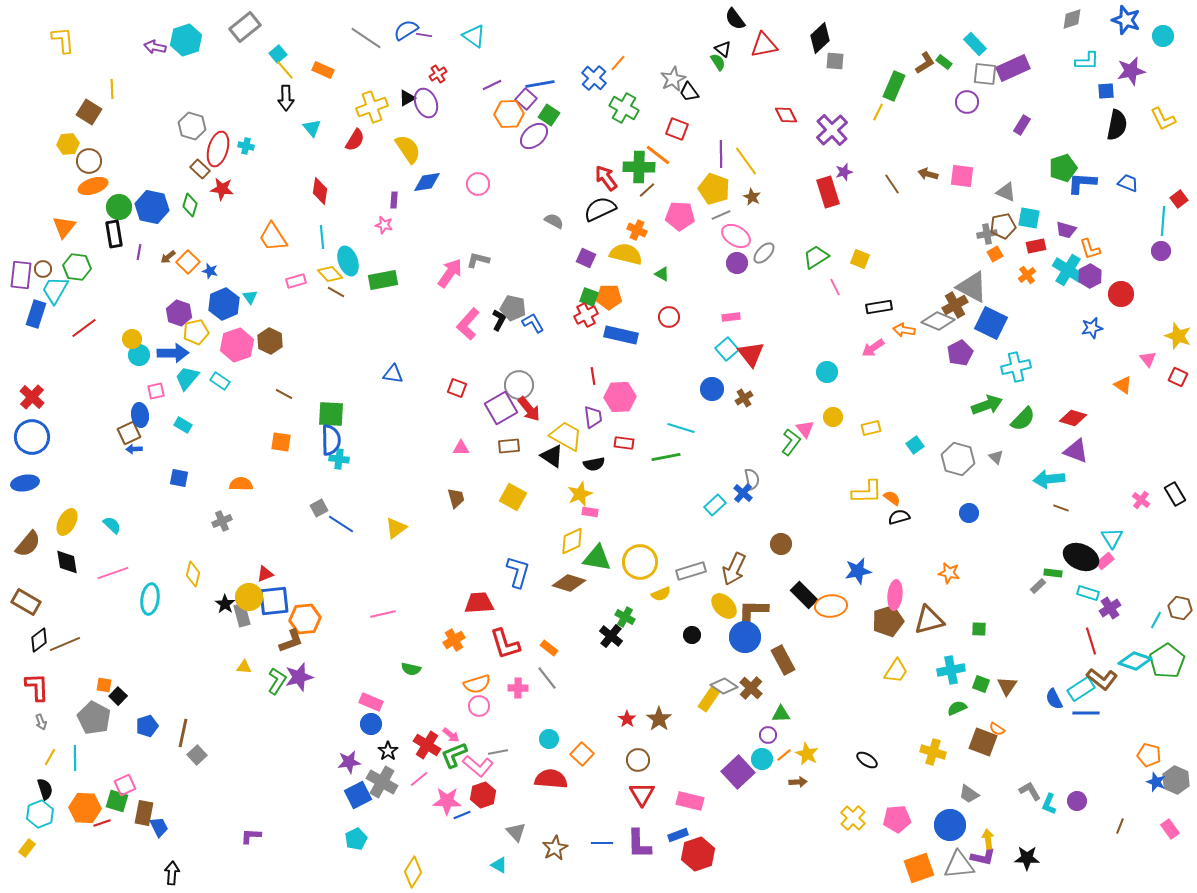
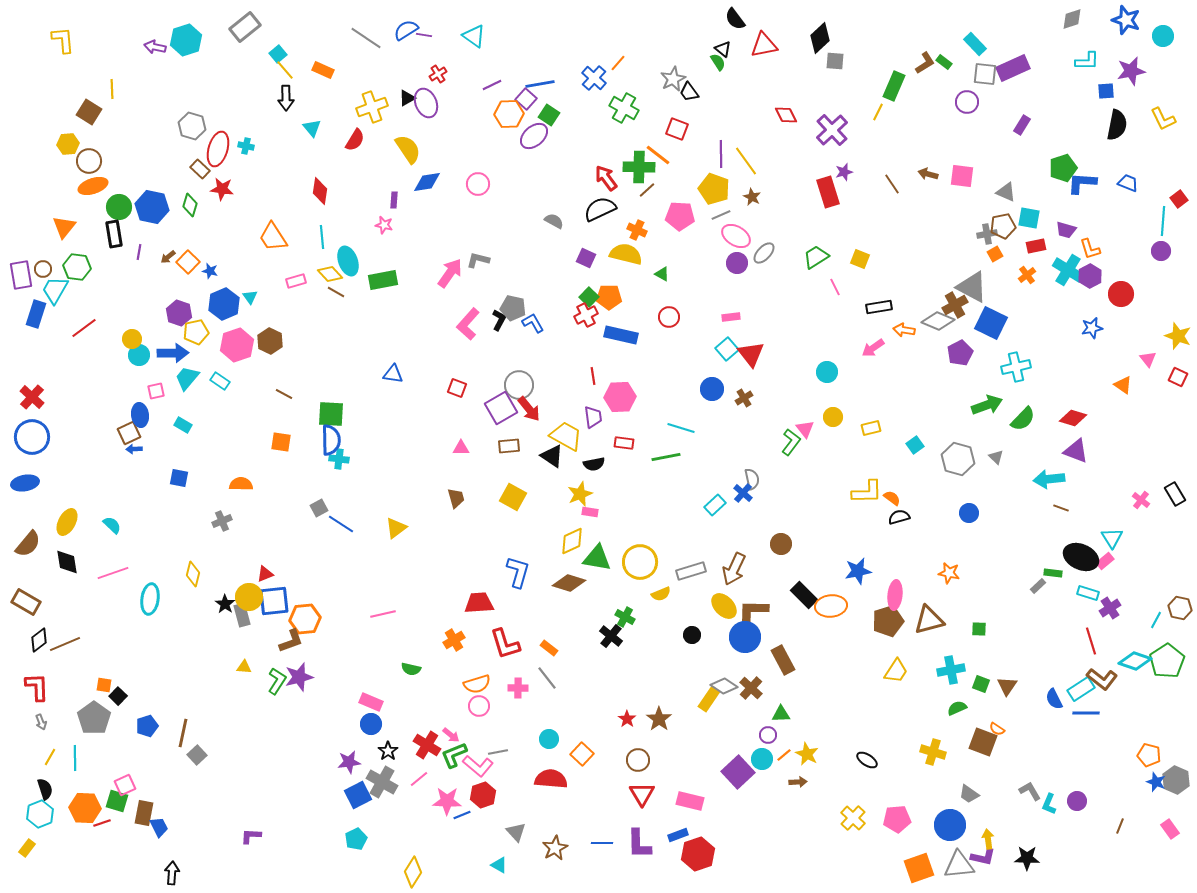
purple rectangle at (21, 275): rotated 16 degrees counterclockwise
green square at (589, 297): rotated 24 degrees clockwise
gray pentagon at (94, 718): rotated 8 degrees clockwise
